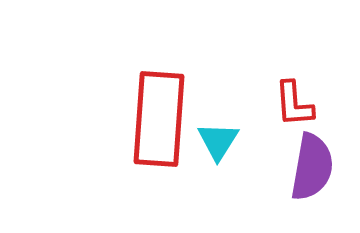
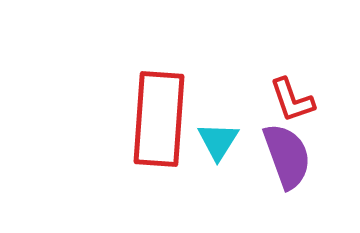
red L-shape: moved 2 px left, 4 px up; rotated 15 degrees counterclockwise
purple semicircle: moved 25 px left, 11 px up; rotated 30 degrees counterclockwise
